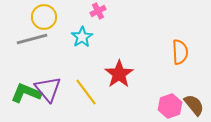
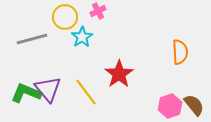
yellow circle: moved 21 px right
